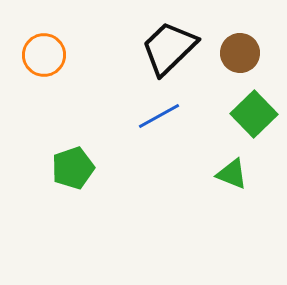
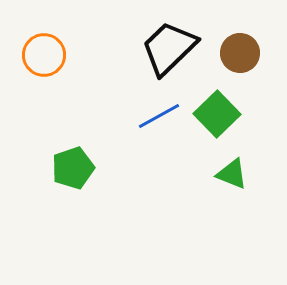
green square: moved 37 px left
